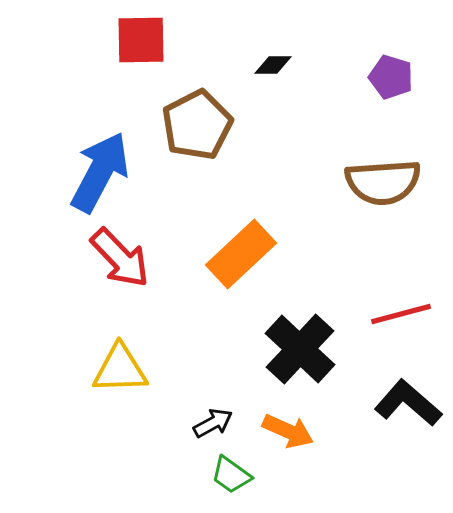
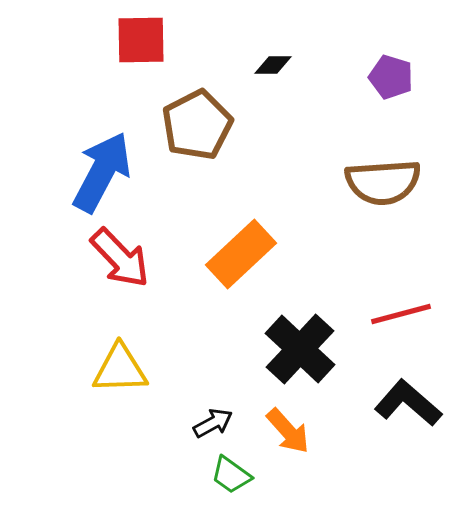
blue arrow: moved 2 px right
orange arrow: rotated 24 degrees clockwise
